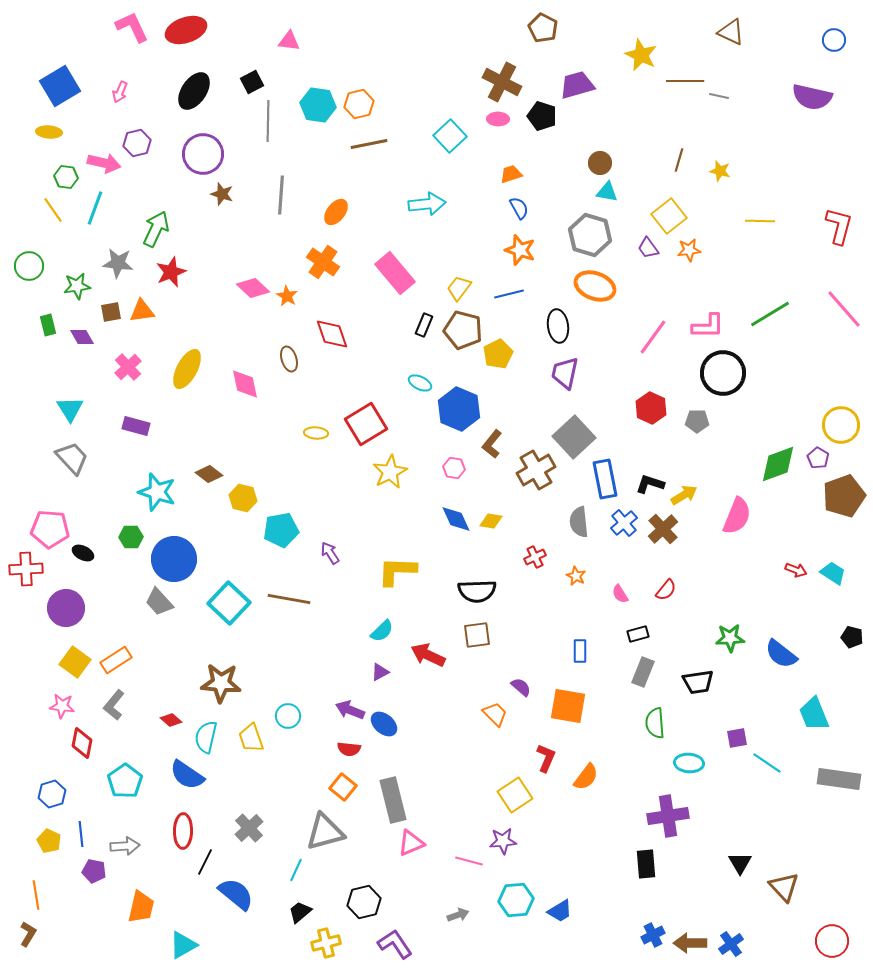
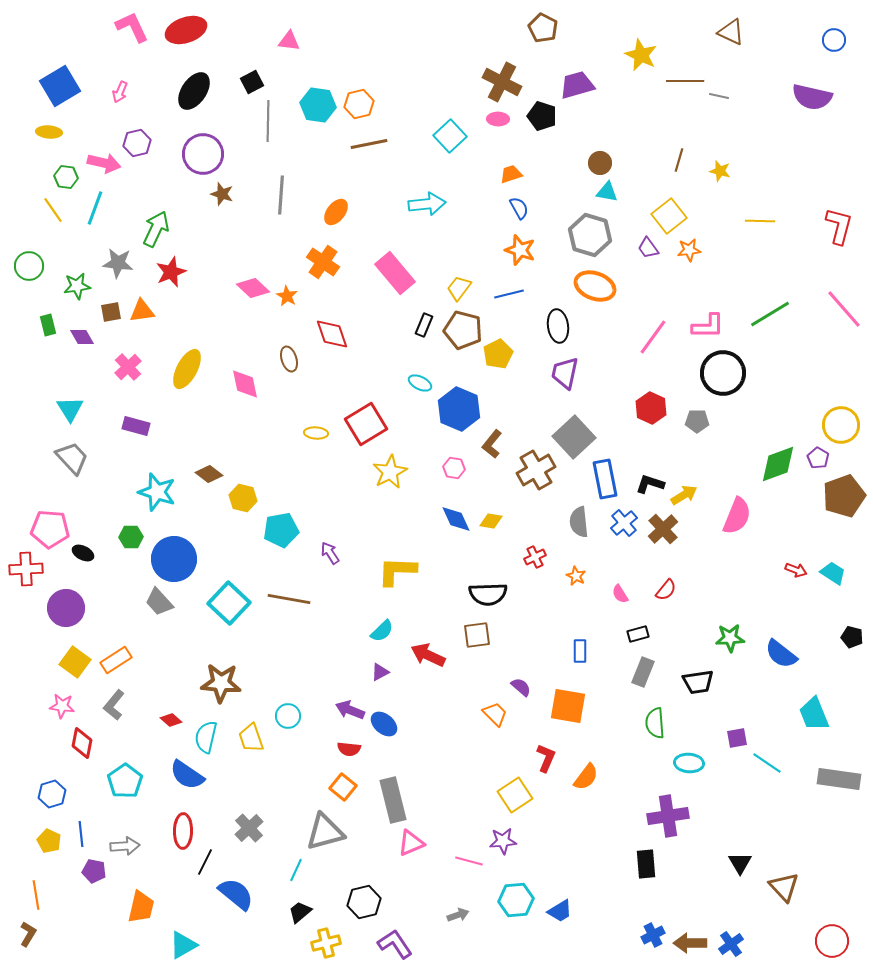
black semicircle at (477, 591): moved 11 px right, 3 px down
